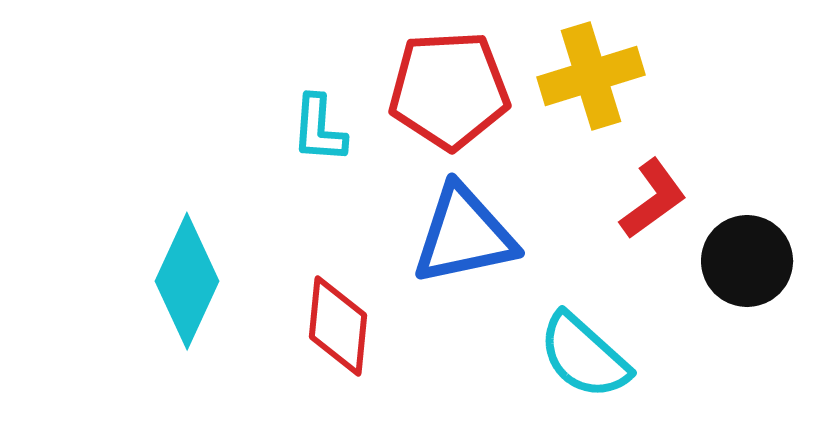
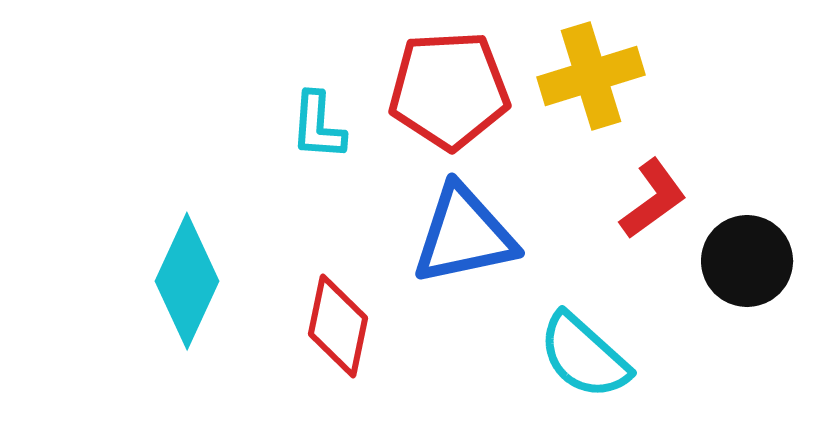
cyan L-shape: moved 1 px left, 3 px up
red diamond: rotated 6 degrees clockwise
